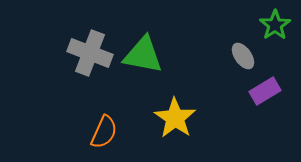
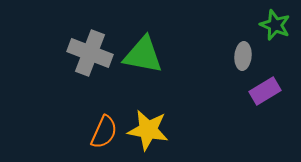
green star: rotated 16 degrees counterclockwise
gray ellipse: rotated 40 degrees clockwise
yellow star: moved 27 px left, 12 px down; rotated 24 degrees counterclockwise
